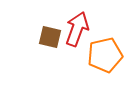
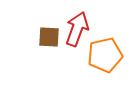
brown square: moved 1 px left; rotated 10 degrees counterclockwise
